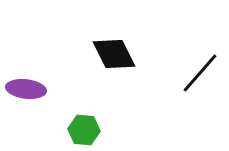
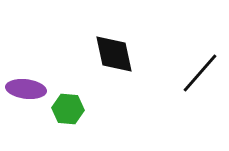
black diamond: rotated 15 degrees clockwise
green hexagon: moved 16 px left, 21 px up
